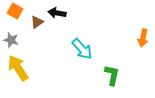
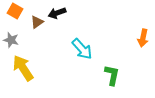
black arrow: rotated 30 degrees counterclockwise
yellow arrow: moved 5 px right
